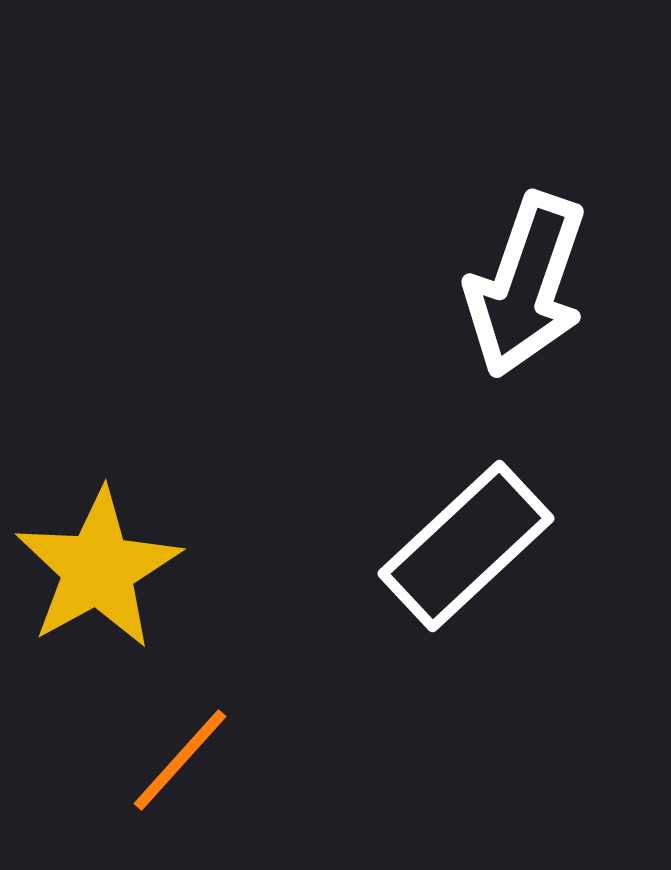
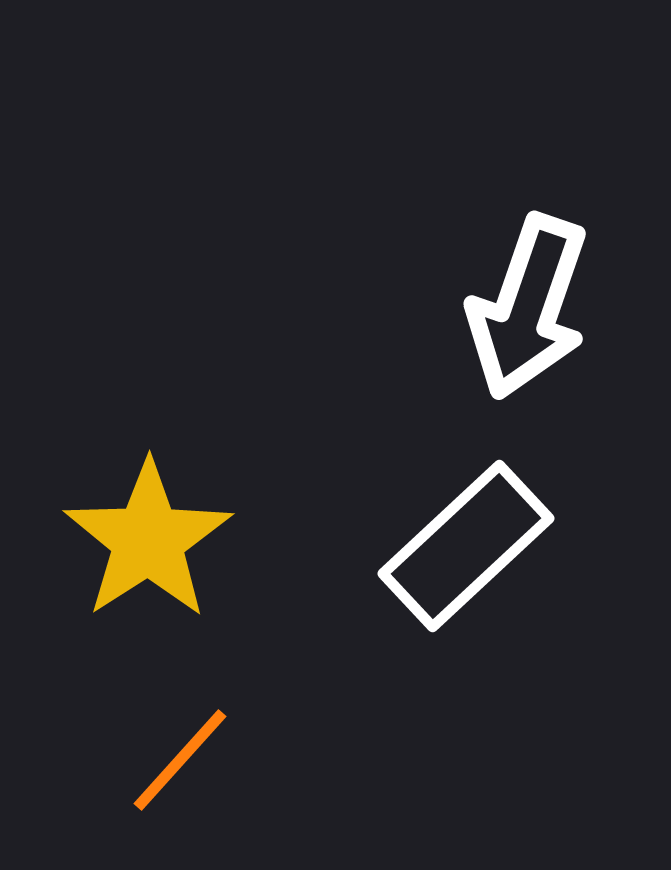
white arrow: moved 2 px right, 22 px down
yellow star: moved 50 px right, 29 px up; rotated 4 degrees counterclockwise
